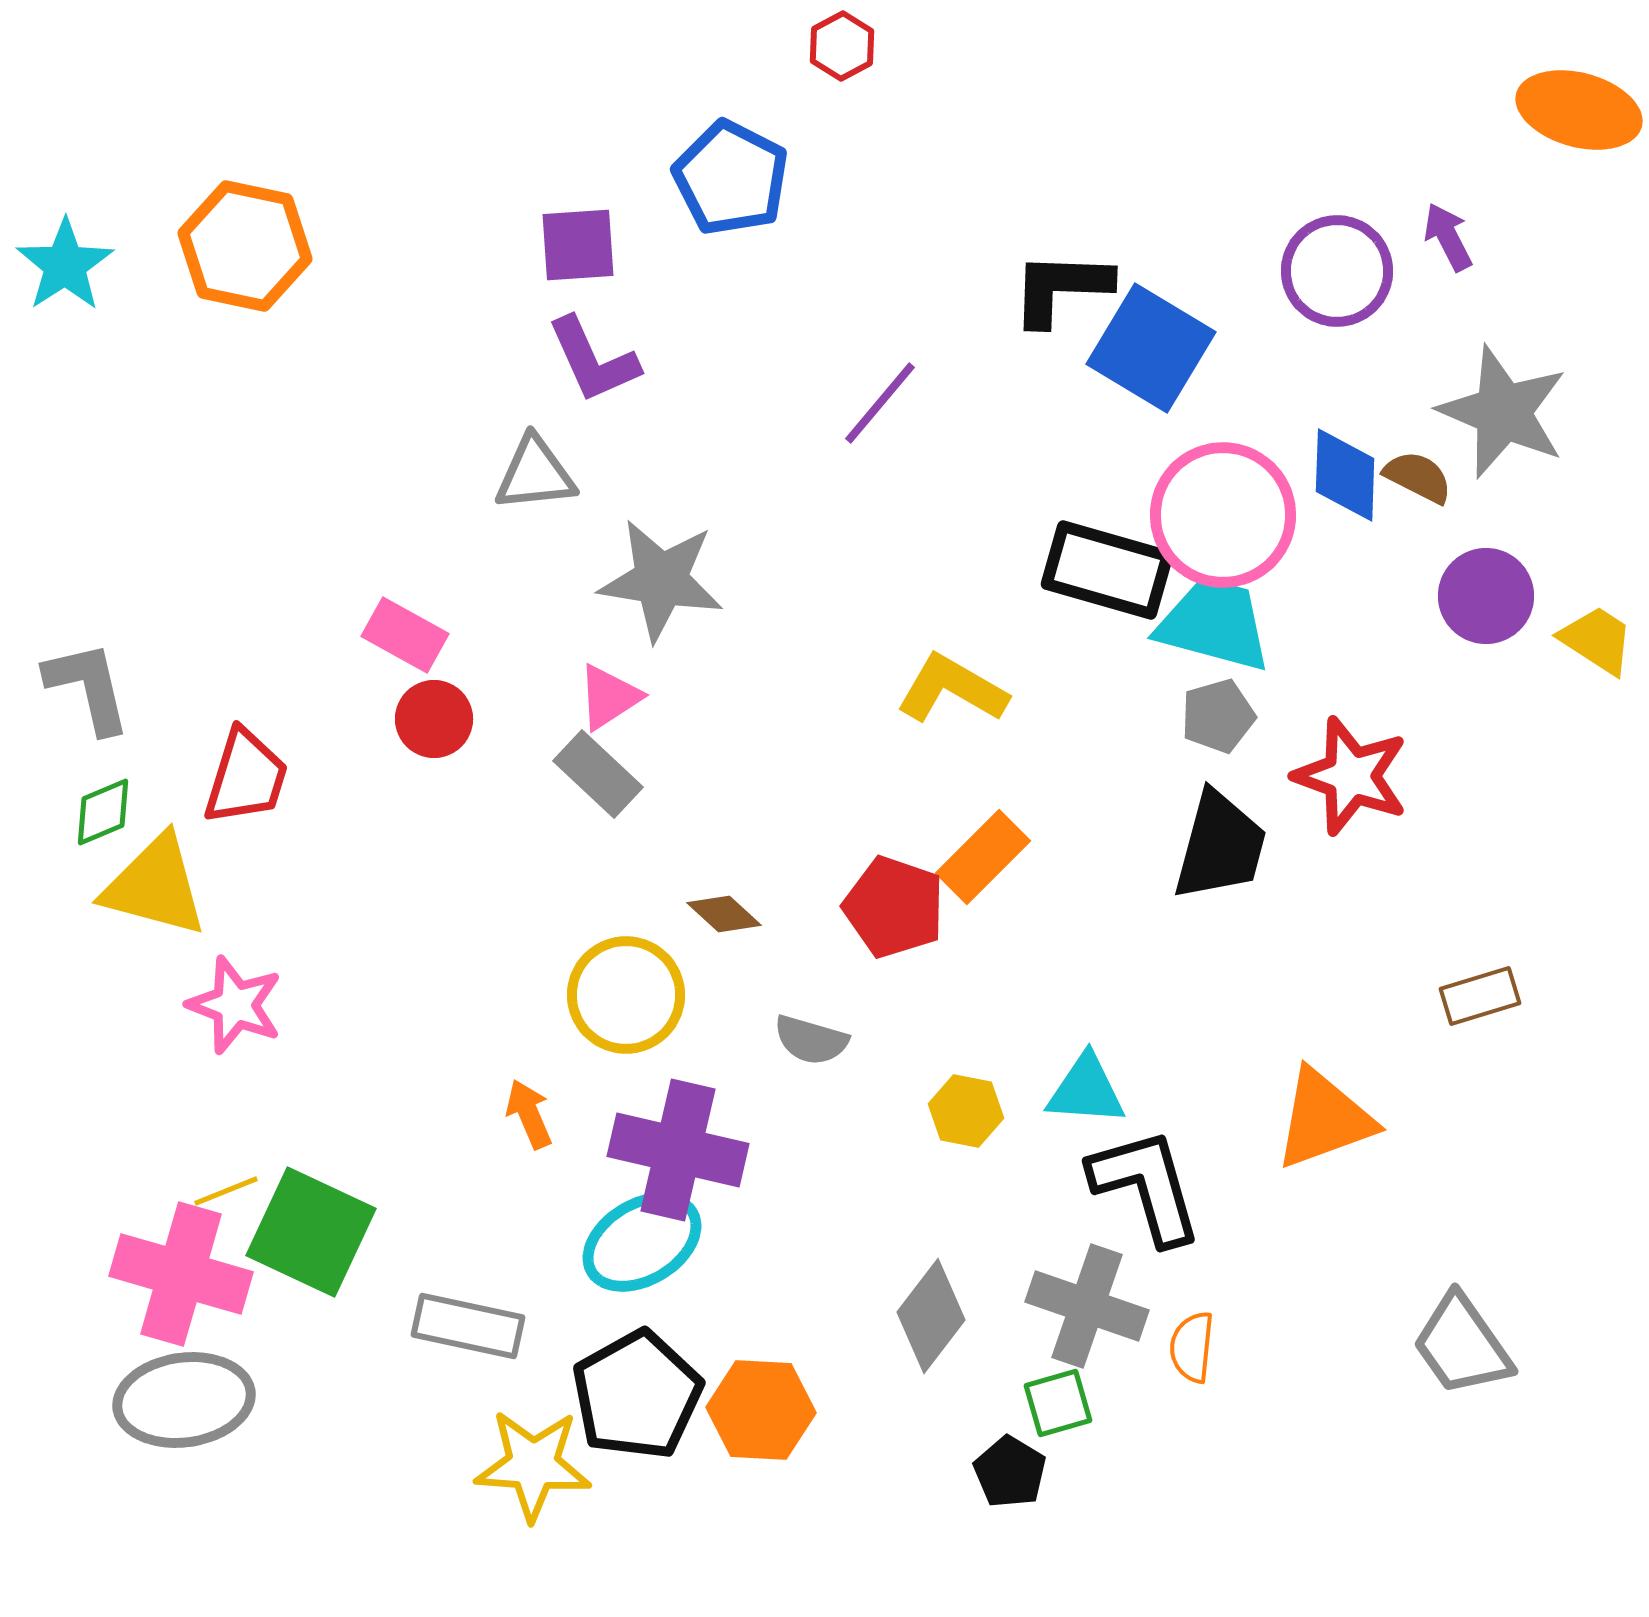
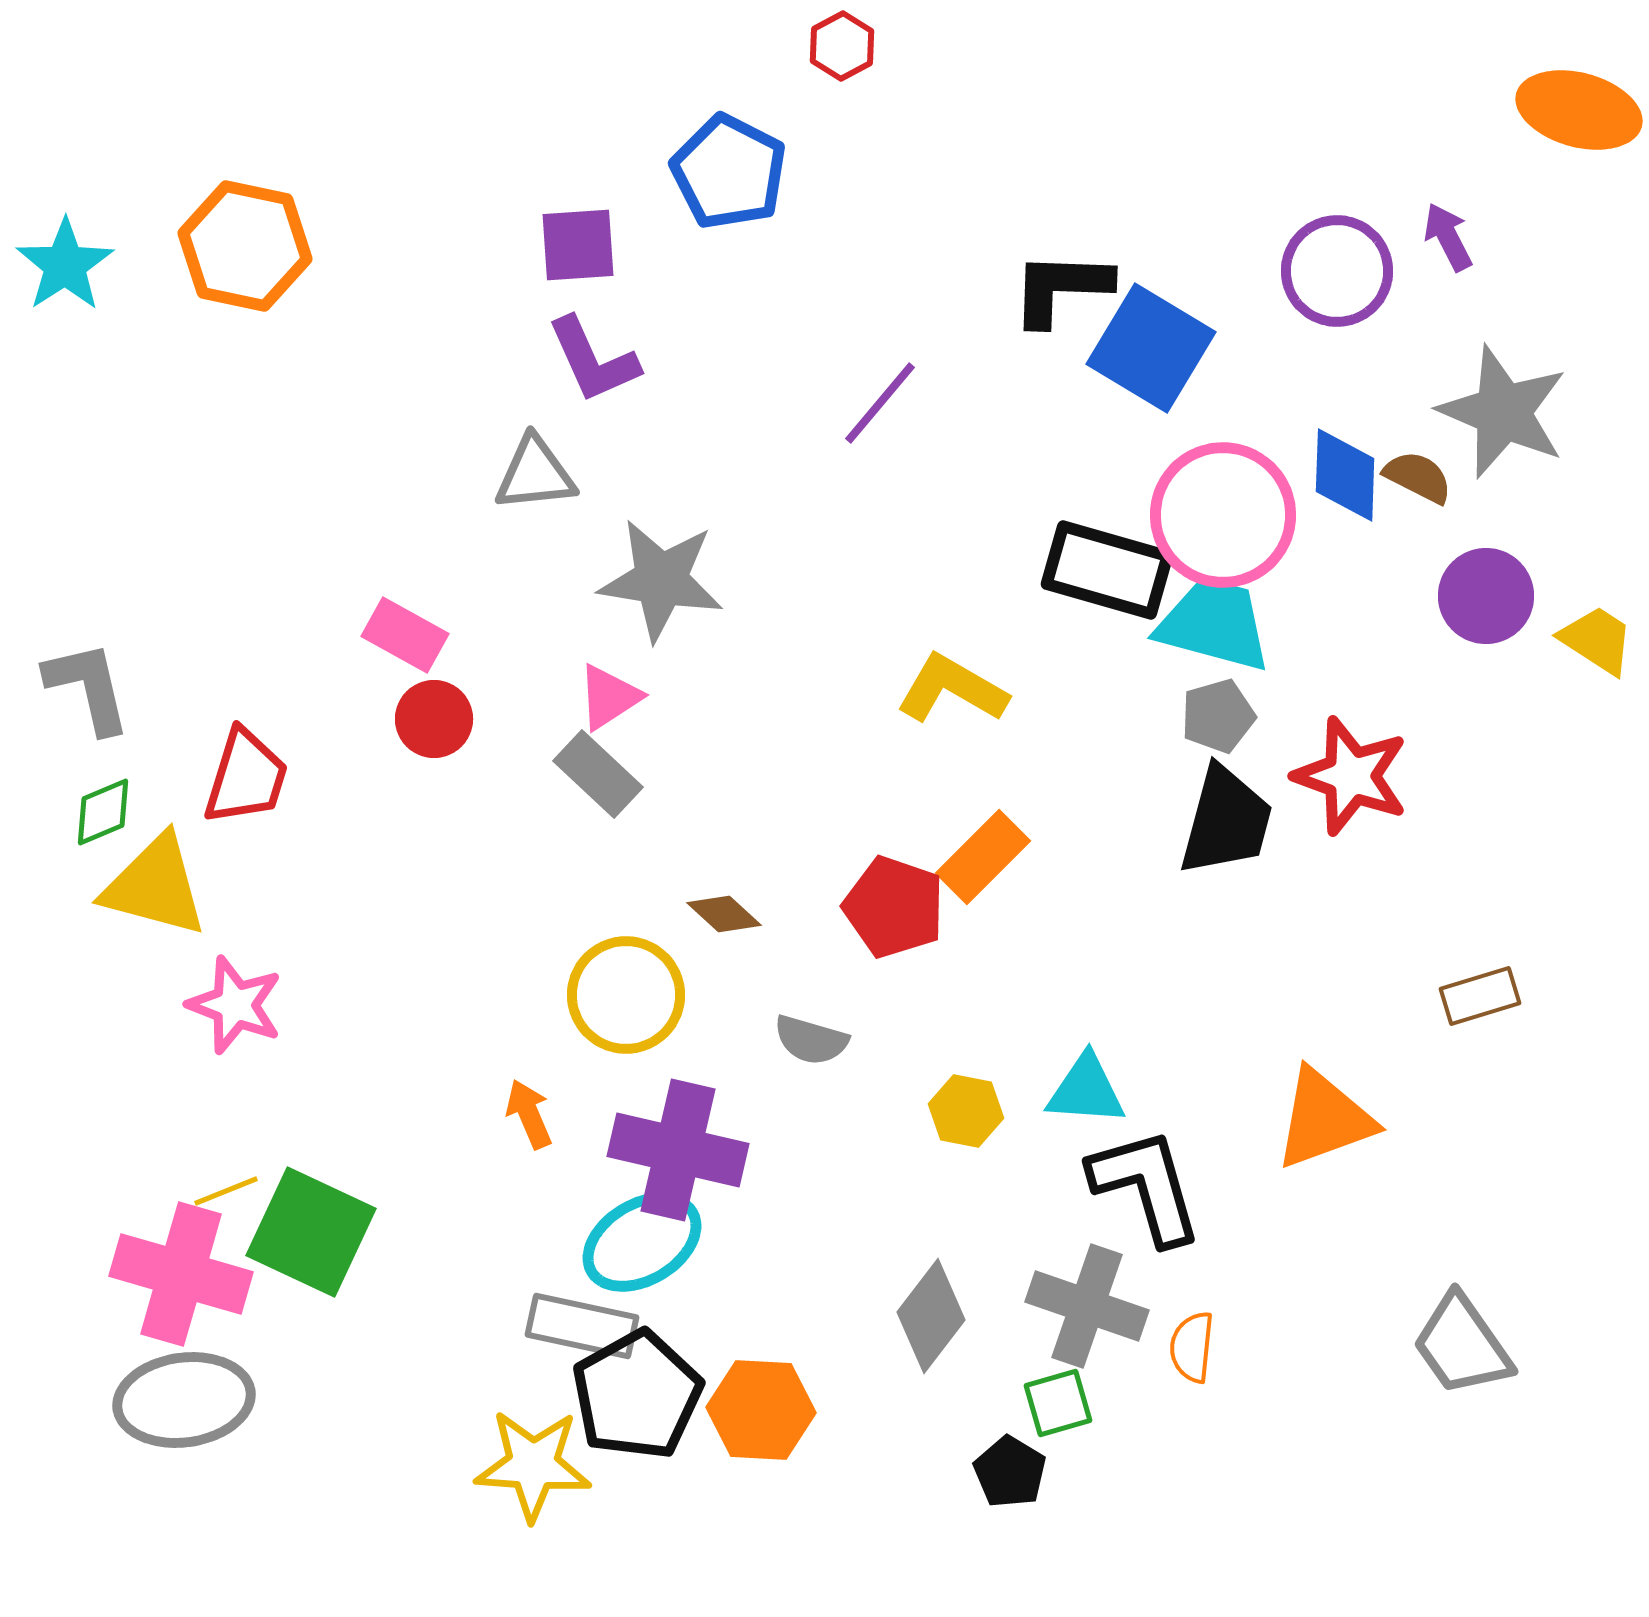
blue pentagon at (731, 178): moved 2 px left, 6 px up
black trapezoid at (1220, 846): moved 6 px right, 25 px up
gray rectangle at (468, 1326): moved 114 px right
